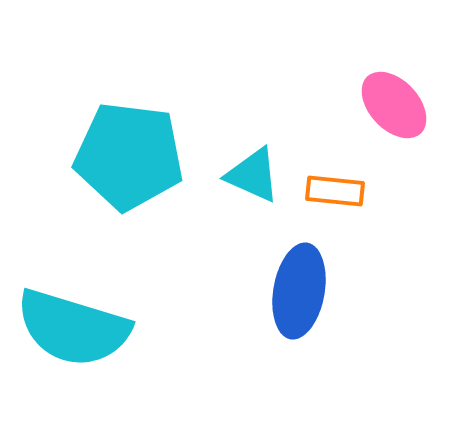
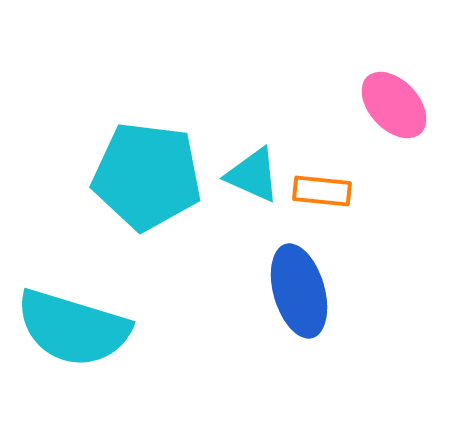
cyan pentagon: moved 18 px right, 20 px down
orange rectangle: moved 13 px left
blue ellipse: rotated 26 degrees counterclockwise
